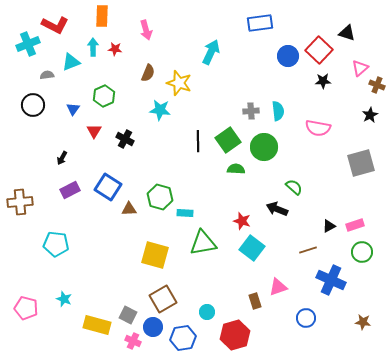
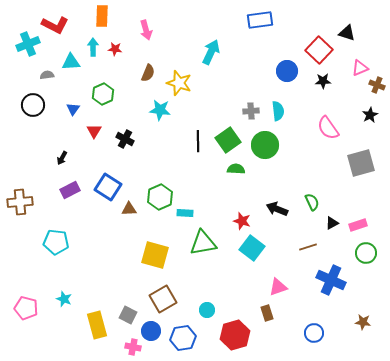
blue rectangle at (260, 23): moved 3 px up
blue circle at (288, 56): moved 1 px left, 15 px down
cyan triangle at (71, 62): rotated 18 degrees clockwise
pink triangle at (360, 68): rotated 18 degrees clockwise
green hexagon at (104, 96): moved 1 px left, 2 px up
pink semicircle at (318, 128): moved 10 px right; rotated 45 degrees clockwise
green circle at (264, 147): moved 1 px right, 2 px up
green semicircle at (294, 187): moved 18 px right, 15 px down; rotated 24 degrees clockwise
green hexagon at (160, 197): rotated 20 degrees clockwise
pink rectangle at (355, 225): moved 3 px right
black triangle at (329, 226): moved 3 px right, 3 px up
cyan pentagon at (56, 244): moved 2 px up
brown line at (308, 250): moved 3 px up
green circle at (362, 252): moved 4 px right, 1 px down
brown rectangle at (255, 301): moved 12 px right, 12 px down
cyan circle at (207, 312): moved 2 px up
blue circle at (306, 318): moved 8 px right, 15 px down
yellow rectangle at (97, 325): rotated 60 degrees clockwise
blue circle at (153, 327): moved 2 px left, 4 px down
pink cross at (133, 341): moved 6 px down; rotated 14 degrees counterclockwise
